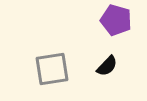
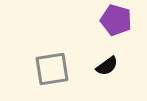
black semicircle: rotated 10 degrees clockwise
